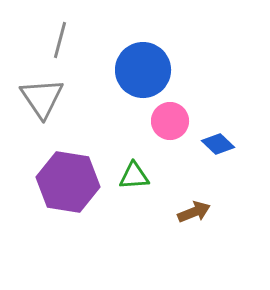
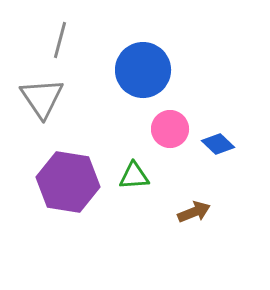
pink circle: moved 8 px down
